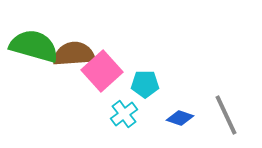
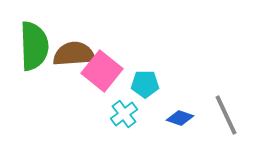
green semicircle: rotated 72 degrees clockwise
pink square: rotated 9 degrees counterclockwise
